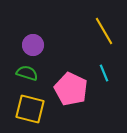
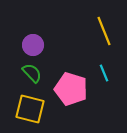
yellow line: rotated 8 degrees clockwise
green semicircle: moved 5 px right; rotated 30 degrees clockwise
pink pentagon: rotated 8 degrees counterclockwise
